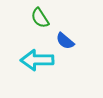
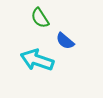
cyan arrow: rotated 20 degrees clockwise
